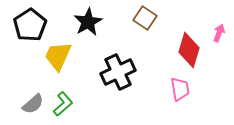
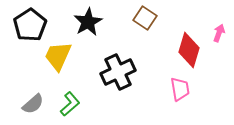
green L-shape: moved 7 px right
